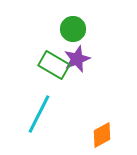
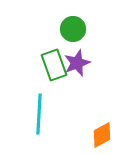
purple star: moved 4 px down
green rectangle: rotated 40 degrees clockwise
cyan line: rotated 24 degrees counterclockwise
